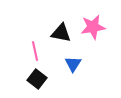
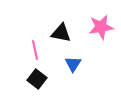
pink star: moved 8 px right
pink line: moved 1 px up
